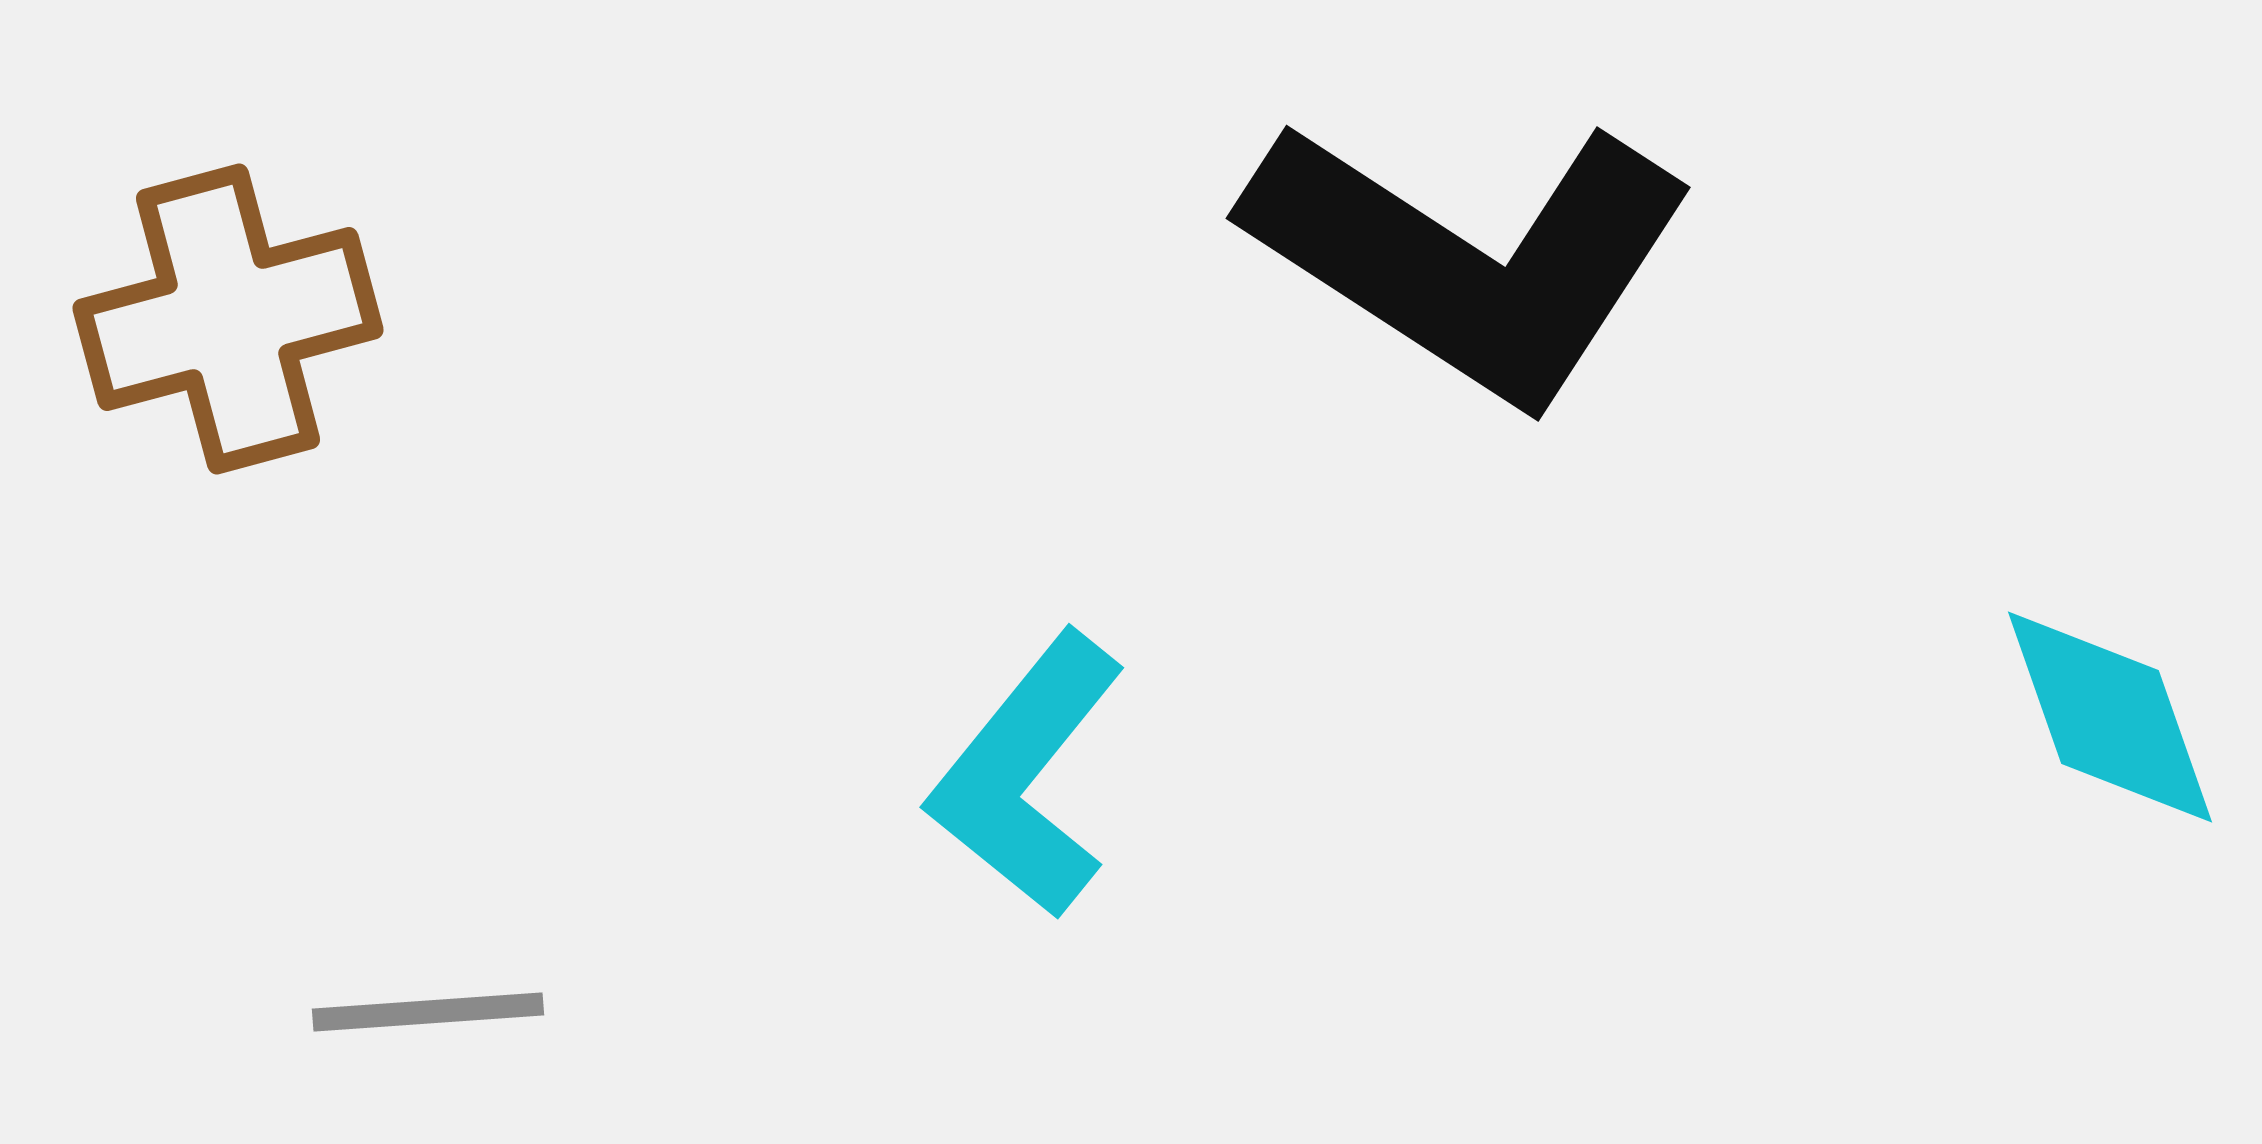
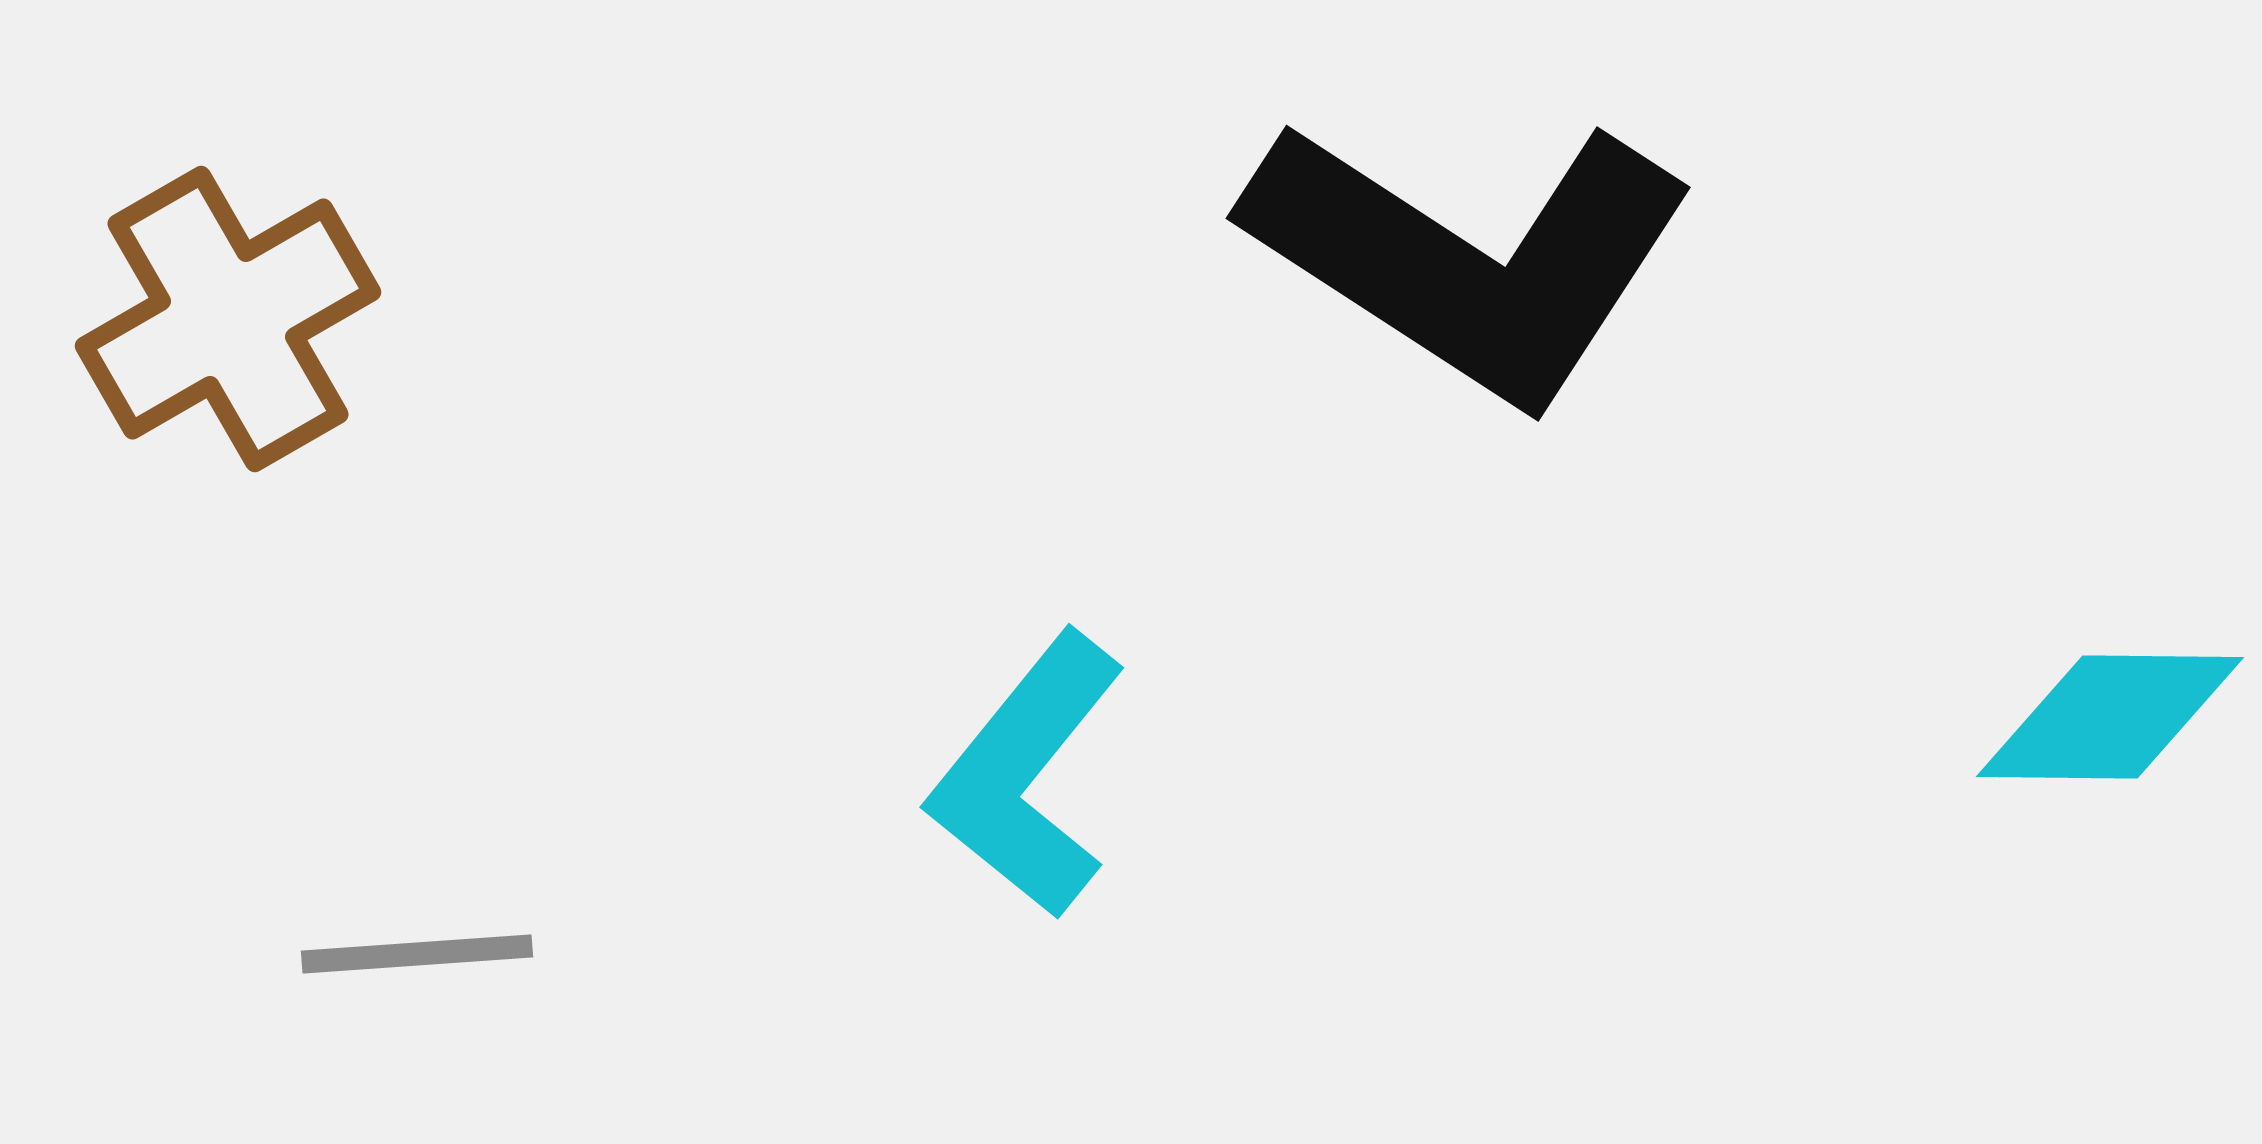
brown cross: rotated 15 degrees counterclockwise
cyan diamond: rotated 70 degrees counterclockwise
gray line: moved 11 px left, 58 px up
